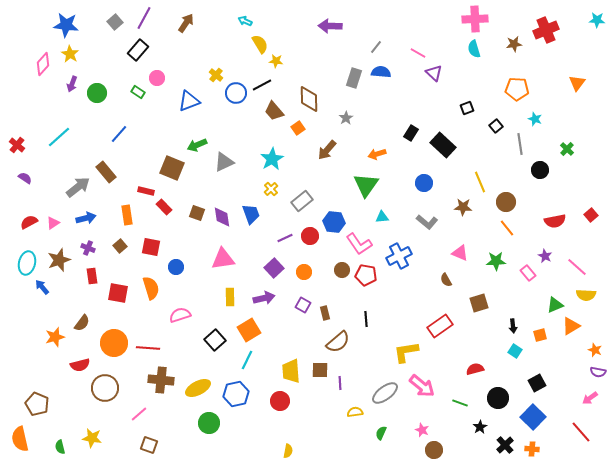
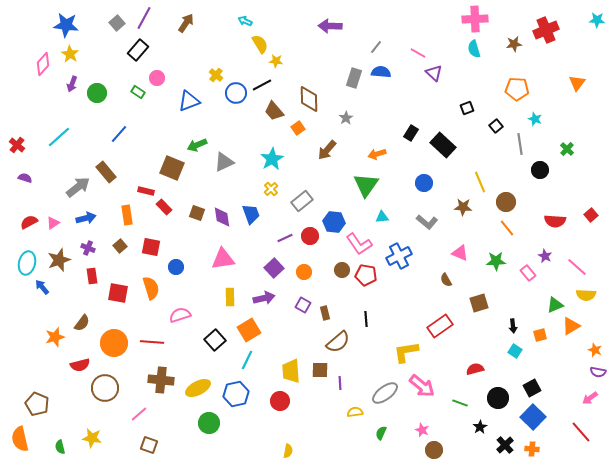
gray square at (115, 22): moved 2 px right, 1 px down
purple semicircle at (25, 178): rotated 16 degrees counterclockwise
red semicircle at (555, 221): rotated 15 degrees clockwise
red line at (148, 348): moved 4 px right, 6 px up
black square at (537, 383): moved 5 px left, 5 px down
